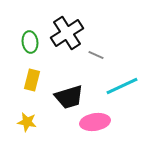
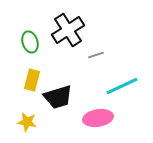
black cross: moved 1 px right, 3 px up
green ellipse: rotated 10 degrees counterclockwise
gray line: rotated 42 degrees counterclockwise
black trapezoid: moved 11 px left
pink ellipse: moved 3 px right, 4 px up
